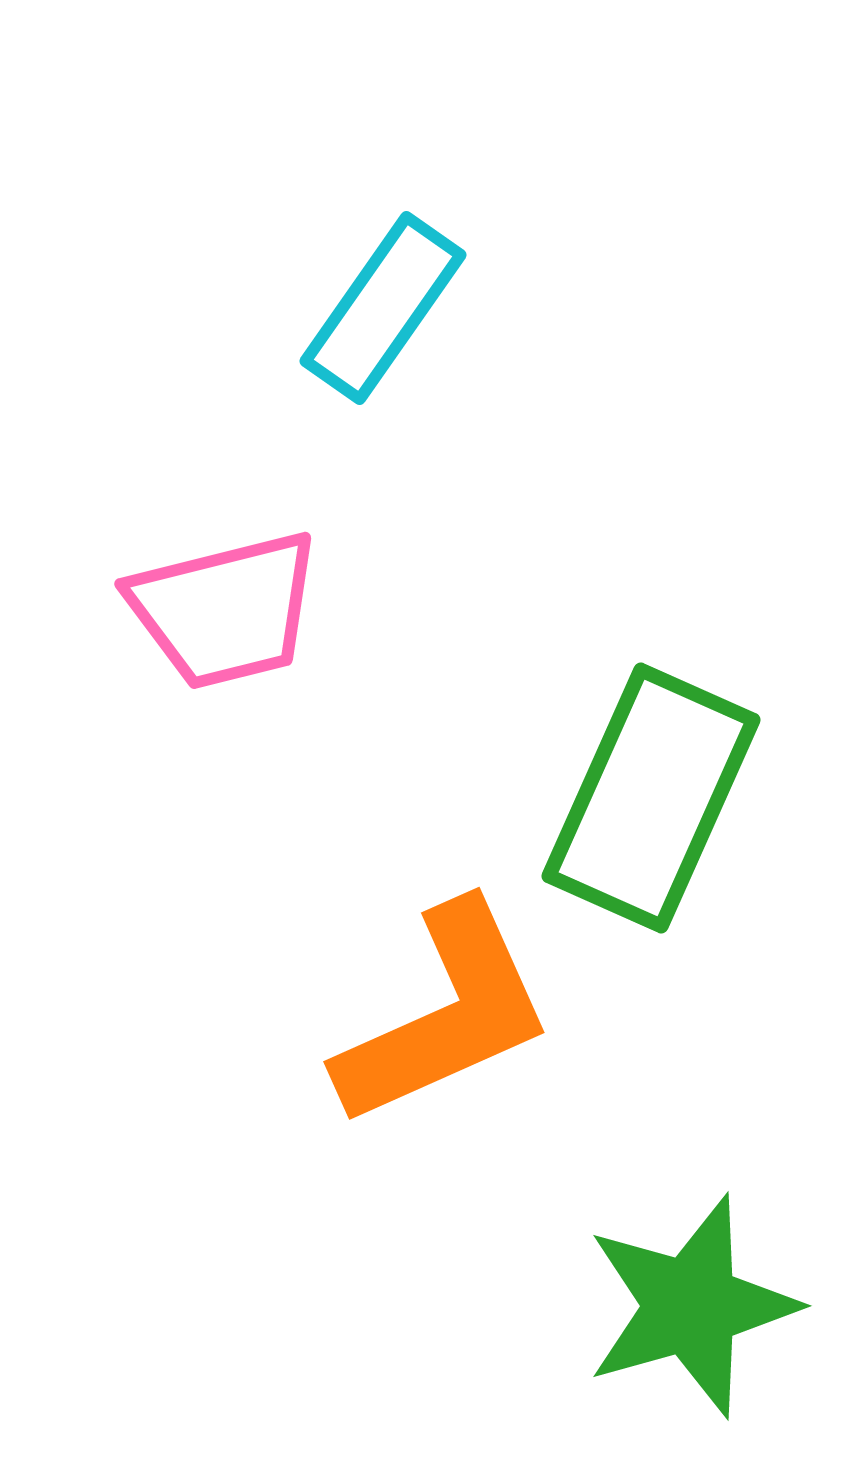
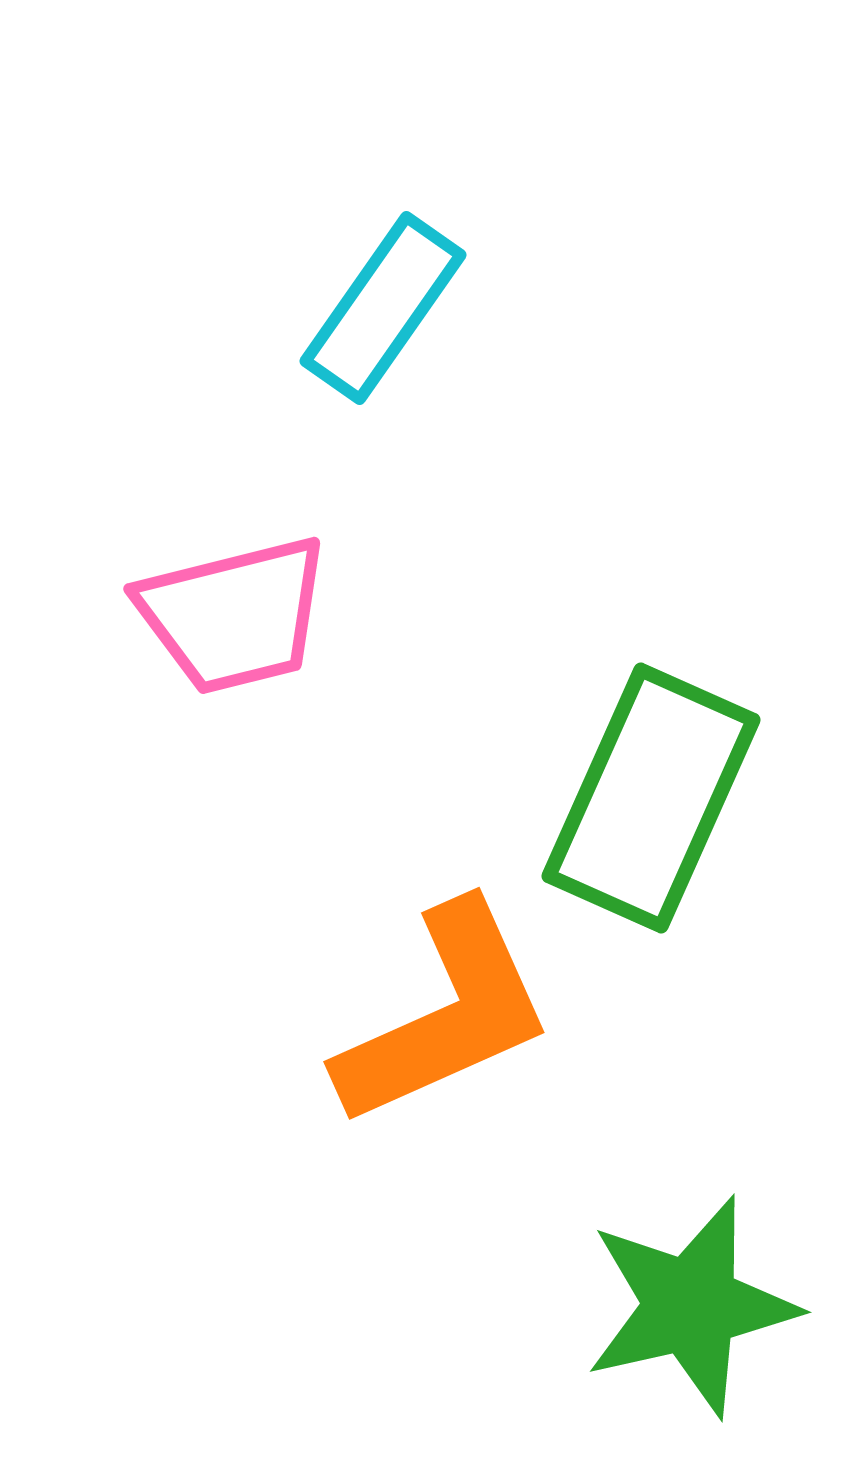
pink trapezoid: moved 9 px right, 5 px down
green star: rotated 3 degrees clockwise
